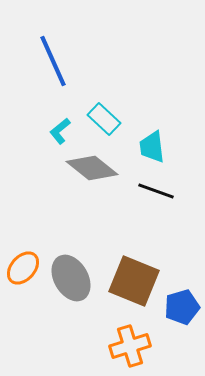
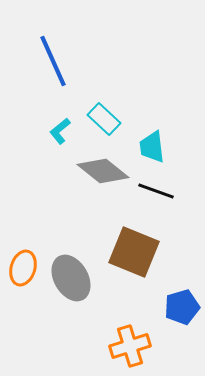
gray diamond: moved 11 px right, 3 px down
orange ellipse: rotated 24 degrees counterclockwise
brown square: moved 29 px up
